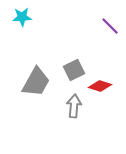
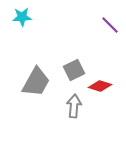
purple line: moved 1 px up
